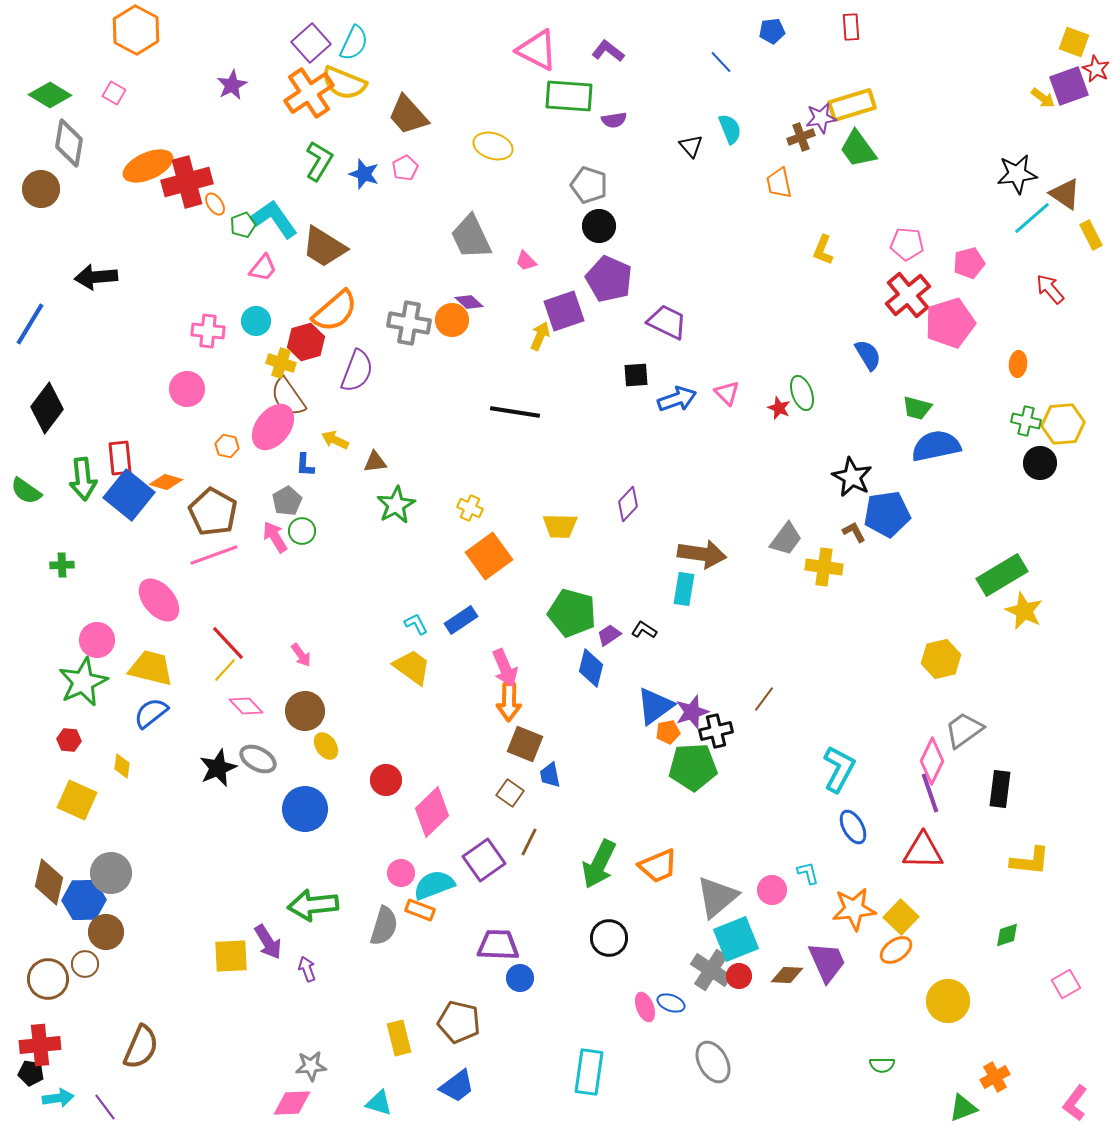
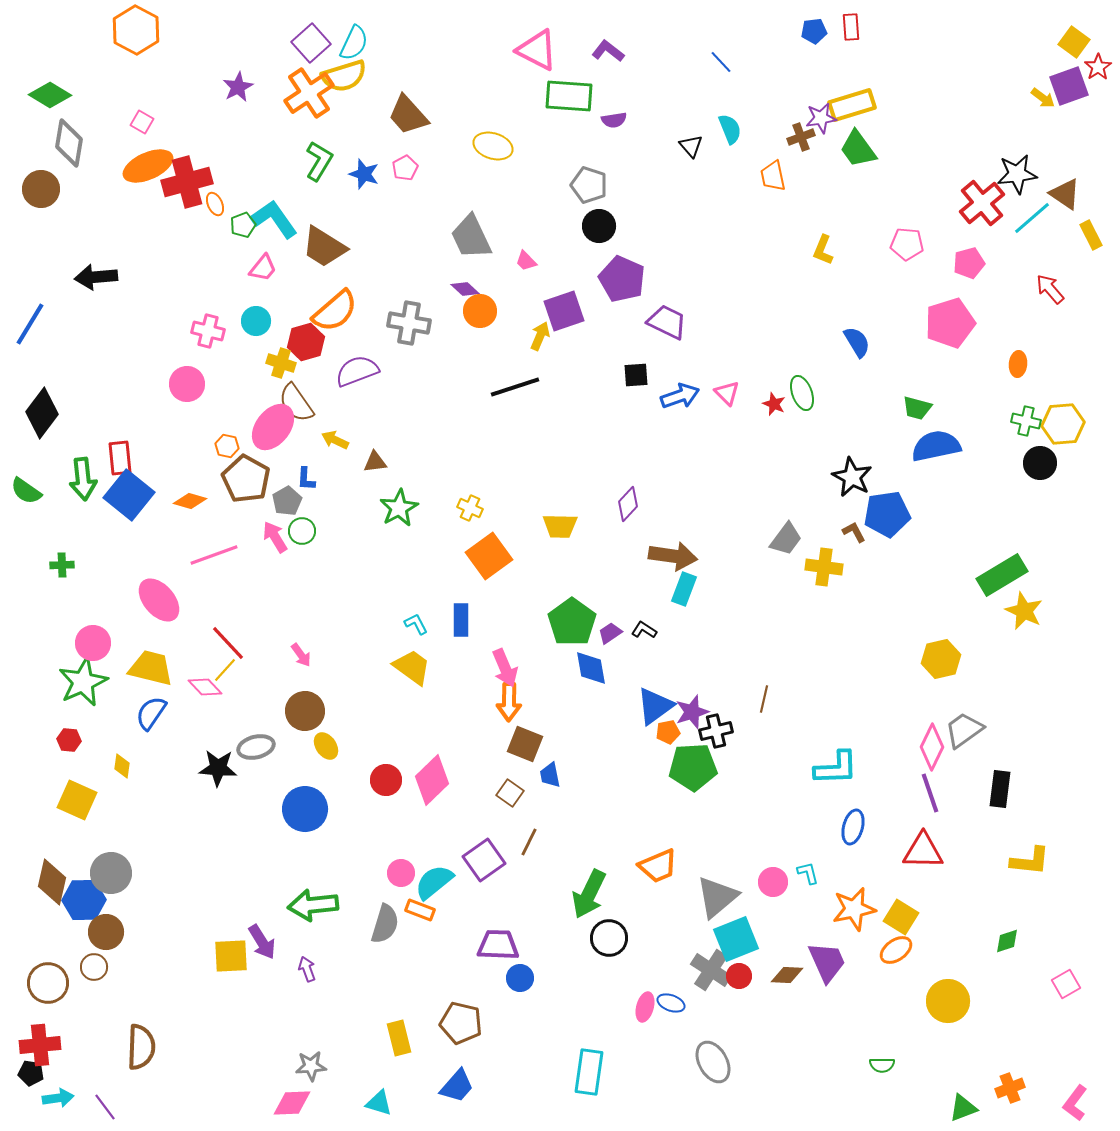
blue pentagon at (772, 31): moved 42 px right
yellow square at (1074, 42): rotated 16 degrees clockwise
red star at (1096, 69): moved 2 px right, 2 px up; rotated 12 degrees clockwise
yellow semicircle at (344, 83): moved 7 px up; rotated 39 degrees counterclockwise
purple star at (232, 85): moved 6 px right, 2 px down
pink square at (114, 93): moved 28 px right, 29 px down
orange trapezoid at (779, 183): moved 6 px left, 7 px up
orange ellipse at (215, 204): rotated 10 degrees clockwise
purple pentagon at (609, 279): moved 13 px right
red cross at (908, 295): moved 74 px right, 92 px up
purple diamond at (469, 302): moved 4 px left, 13 px up
orange circle at (452, 320): moved 28 px right, 9 px up
pink cross at (208, 331): rotated 8 degrees clockwise
blue semicircle at (868, 355): moved 11 px left, 13 px up
purple semicircle at (357, 371): rotated 132 degrees counterclockwise
pink circle at (187, 389): moved 5 px up
brown semicircle at (288, 397): moved 8 px right, 6 px down
blue arrow at (677, 399): moved 3 px right, 3 px up
black diamond at (47, 408): moved 5 px left, 5 px down
red star at (779, 408): moved 5 px left, 4 px up
black line at (515, 412): moved 25 px up; rotated 27 degrees counterclockwise
blue L-shape at (305, 465): moved 1 px right, 14 px down
orange diamond at (166, 482): moved 24 px right, 19 px down
green star at (396, 505): moved 3 px right, 3 px down
brown pentagon at (213, 512): moved 33 px right, 33 px up
brown arrow at (702, 554): moved 29 px left, 2 px down
cyan rectangle at (684, 589): rotated 12 degrees clockwise
green pentagon at (572, 613): moved 9 px down; rotated 21 degrees clockwise
blue rectangle at (461, 620): rotated 56 degrees counterclockwise
purple trapezoid at (609, 635): moved 1 px right, 2 px up
pink circle at (97, 640): moved 4 px left, 3 px down
blue diamond at (591, 668): rotated 24 degrees counterclockwise
brown line at (764, 699): rotated 24 degrees counterclockwise
pink diamond at (246, 706): moved 41 px left, 19 px up
blue semicircle at (151, 713): rotated 18 degrees counterclockwise
gray ellipse at (258, 759): moved 2 px left, 12 px up; rotated 42 degrees counterclockwise
pink diamond at (932, 761): moved 14 px up
black star at (218, 768): rotated 27 degrees clockwise
cyan L-shape at (839, 769): moved 3 px left, 1 px up; rotated 60 degrees clockwise
pink diamond at (432, 812): moved 32 px up
blue ellipse at (853, 827): rotated 44 degrees clockwise
green arrow at (599, 864): moved 10 px left, 30 px down
brown diamond at (49, 882): moved 3 px right
cyan semicircle at (434, 885): moved 3 px up; rotated 18 degrees counterclockwise
pink circle at (772, 890): moved 1 px right, 8 px up
orange star at (854, 909): rotated 6 degrees counterclockwise
yellow square at (901, 917): rotated 12 degrees counterclockwise
gray semicircle at (384, 926): moved 1 px right, 2 px up
green diamond at (1007, 935): moved 6 px down
purple arrow at (268, 942): moved 6 px left
brown circle at (85, 964): moved 9 px right, 3 px down
brown circle at (48, 979): moved 4 px down
pink ellipse at (645, 1007): rotated 36 degrees clockwise
brown pentagon at (459, 1022): moved 2 px right, 1 px down
brown semicircle at (141, 1047): rotated 21 degrees counterclockwise
orange cross at (995, 1077): moved 15 px right, 11 px down; rotated 8 degrees clockwise
blue trapezoid at (457, 1086): rotated 12 degrees counterclockwise
